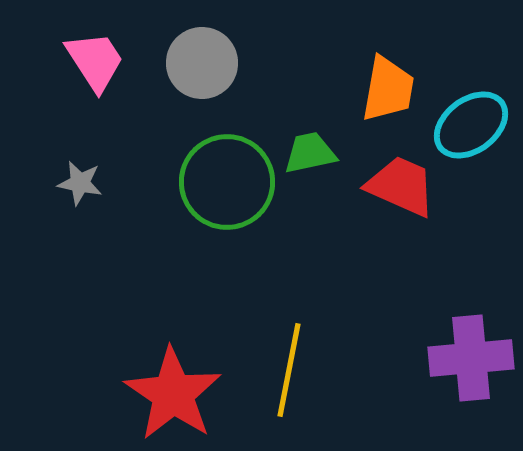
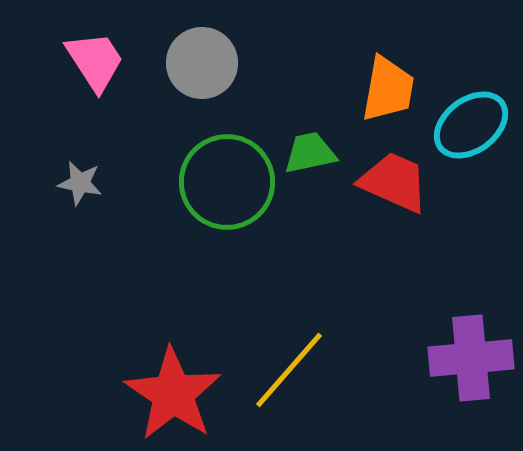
red trapezoid: moved 7 px left, 4 px up
yellow line: rotated 30 degrees clockwise
